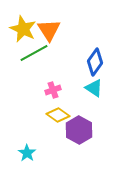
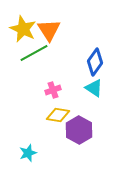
yellow diamond: rotated 25 degrees counterclockwise
cyan star: moved 1 px right; rotated 18 degrees clockwise
